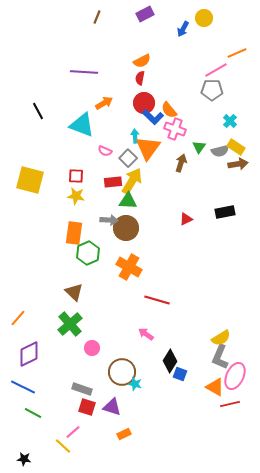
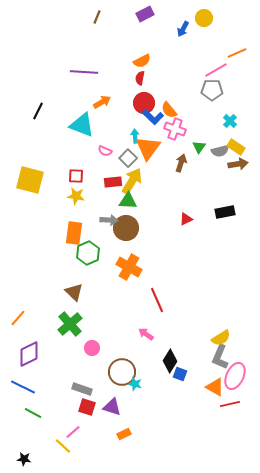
orange arrow at (104, 103): moved 2 px left, 1 px up
black line at (38, 111): rotated 54 degrees clockwise
red line at (157, 300): rotated 50 degrees clockwise
